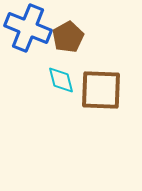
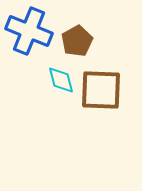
blue cross: moved 1 px right, 3 px down
brown pentagon: moved 9 px right, 4 px down
